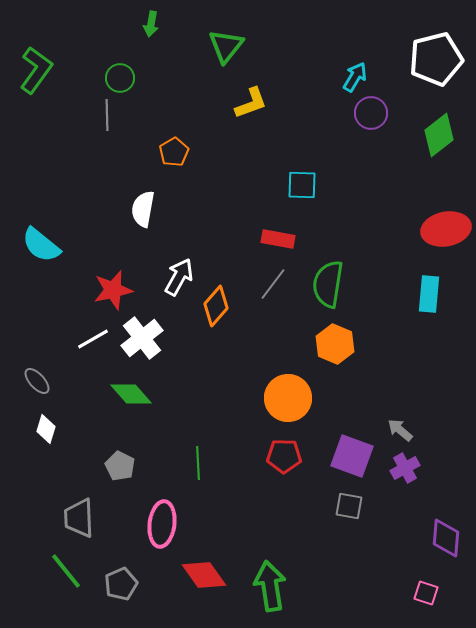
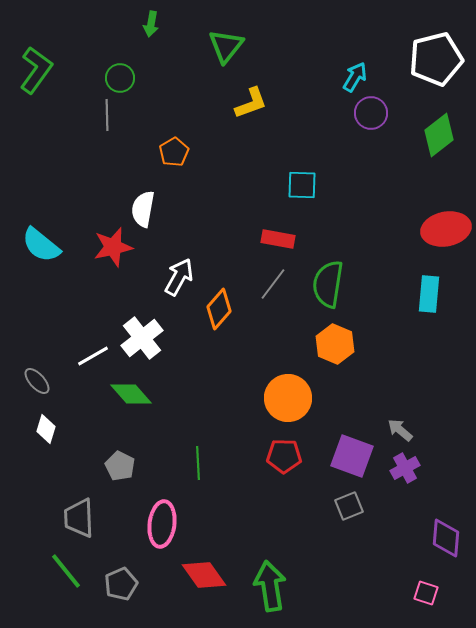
red star at (113, 290): moved 43 px up
orange diamond at (216, 306): moved 3 px right, 3 px down
white line at (93, 339): moved 17 px down
gray square at (349, 506): rotated 32 degrees counterclockwise
